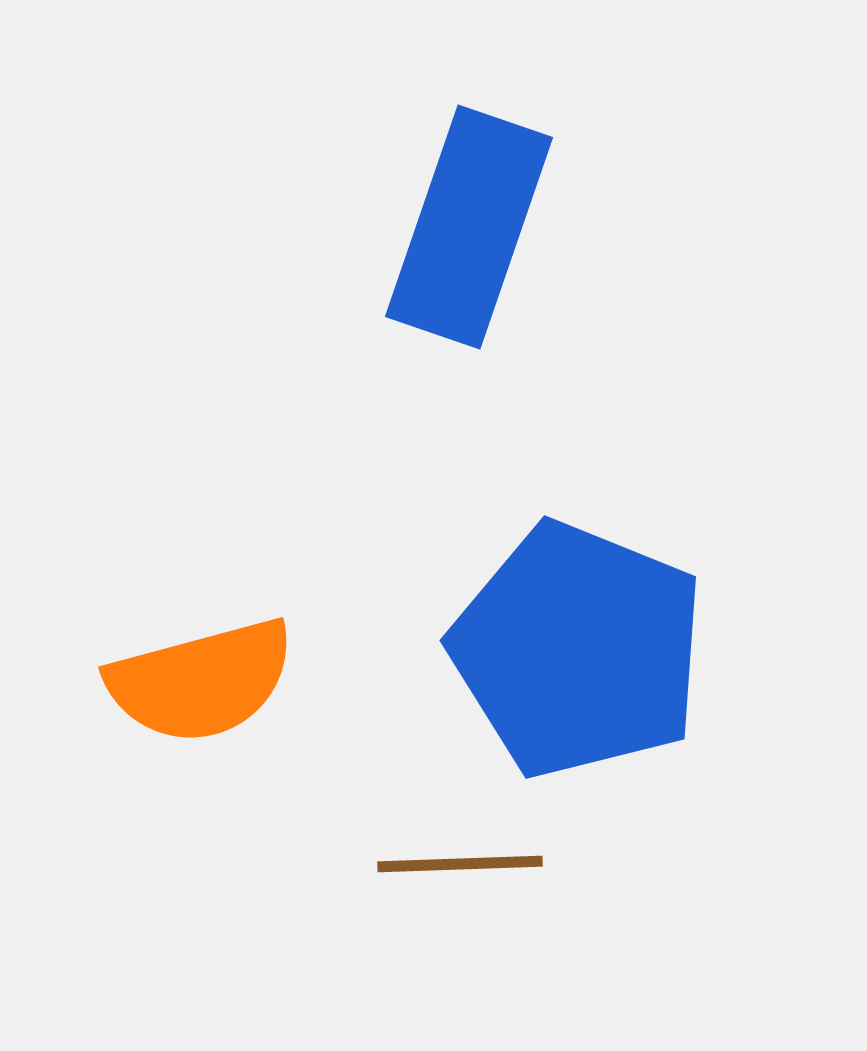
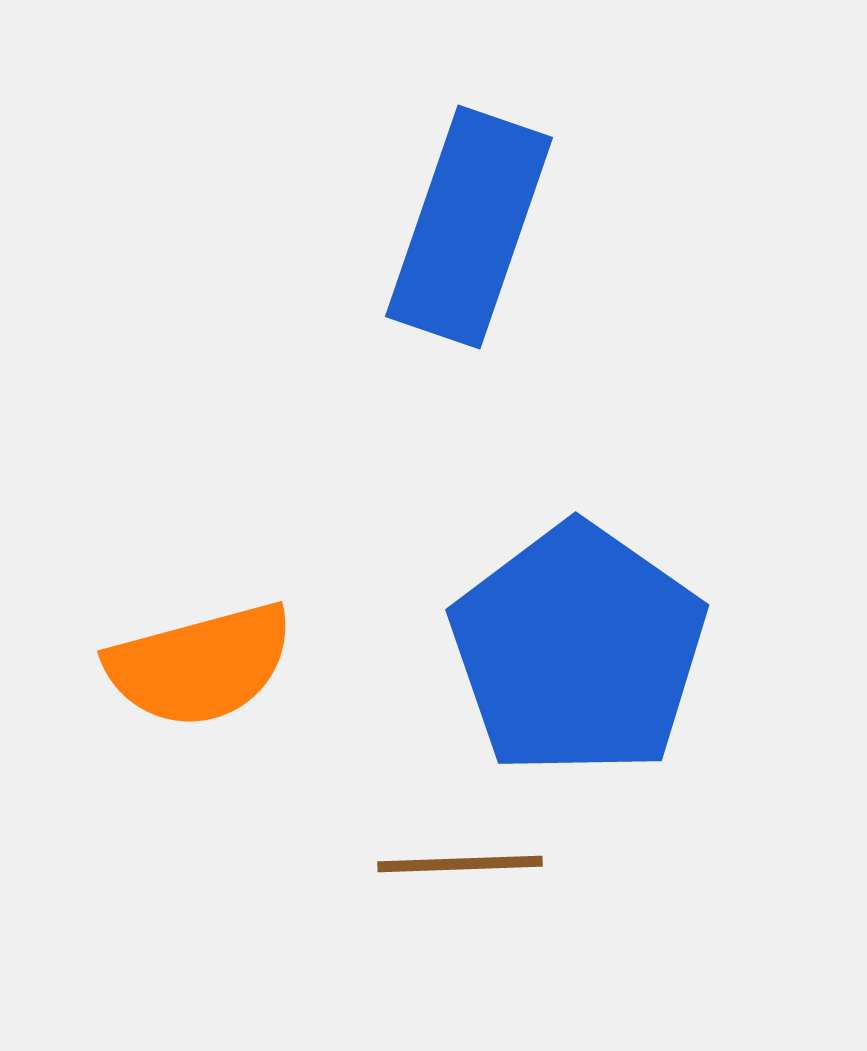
blue pentagon: rotated 13 degrees clockwise
orange semicircle: moved 1 px left, 16 px up
